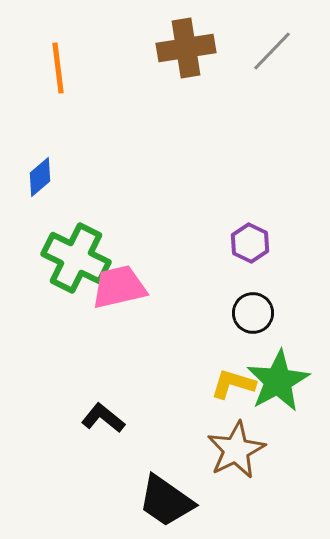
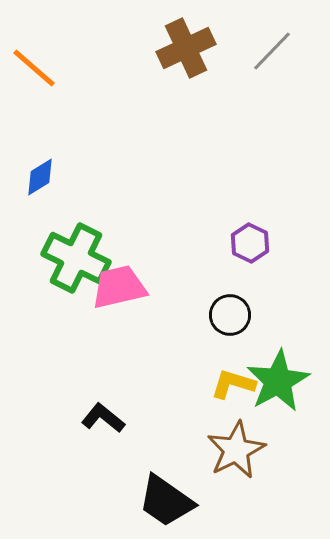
brown cross: rotated 16 degrees counterclockwise
orange line: moved 24 px left; rotated 42 degrees counterclockwise
blue diamond: rotated 9 degrees clockwise
black circle: moved 23 px left, 2 px down
